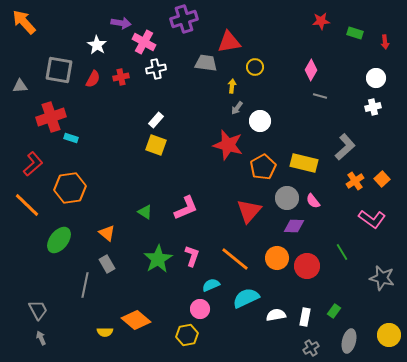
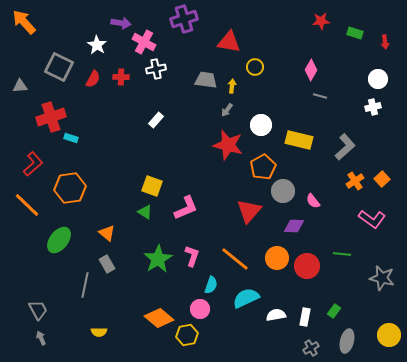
red triangle at (229, 42): rotated 20 degrees clockwise
gray trapezoid at (206, 63): moved 17 px down
gray square at (59, 70): moved 3 px up; rotated 16 degrees clockwise
red cross at (121, 77): rotated 14 degrees clockwise
white circle at (376, 78): moved 2 px right, 1 px down
gray arrow at (237, 108): moved 10 px left, 2 px down
white circle at (260, 121): moved 1 px right, 4 px down
yellow square at (156, 145): moved 4 px left, 41 px down
yellow rectangle at (304, 163): moved 5 px left, 23 px up
gray circle at (287, 198): moved 4 px left, 7 px up
green line at (342, 252): moved 2 px down; rotated 54 degrees counterclockwise
cyan semicircle at (211, 285): rotated 132 degrees clockwise
orange diamond at (136, 320): moved 23 px right, 2 px up
yellow semicircle at (105, 332): moved 6 px left
gray ellipse at (349, 341): moved 2 px left
